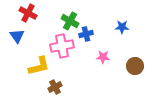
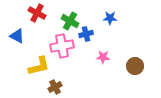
red cross: moved 9 px right
blue star: moved 12 px left, 9 px up
blue triangle: rotated 28 degrees counterclockwise
